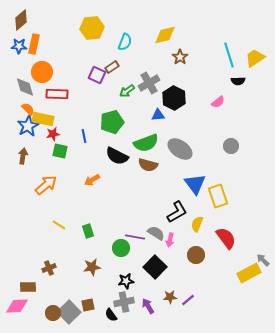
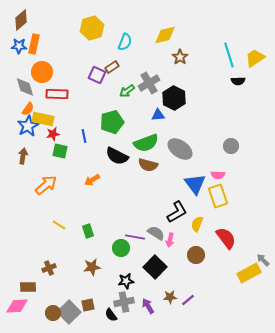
yellow hexagon at (92, 28): rotated 10 degrees counterclockwise
pink semicircle at (218, 102): moved 73 px down; rotated 40 degrees clockwise
orange semicircle at (28, 109): rotated 80 degrees clockwise
